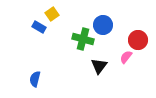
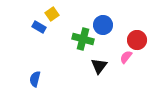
red circle: moved 1 px left
